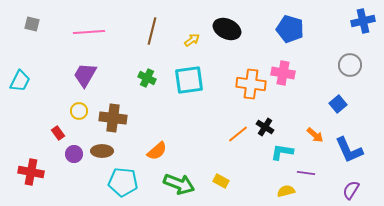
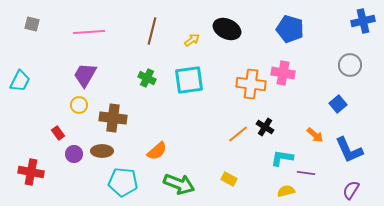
yellow circle: moved 6 px up
cyan L-shape: moved 6 px down
yellow rectangle: moved 8 px right, 2 px up
